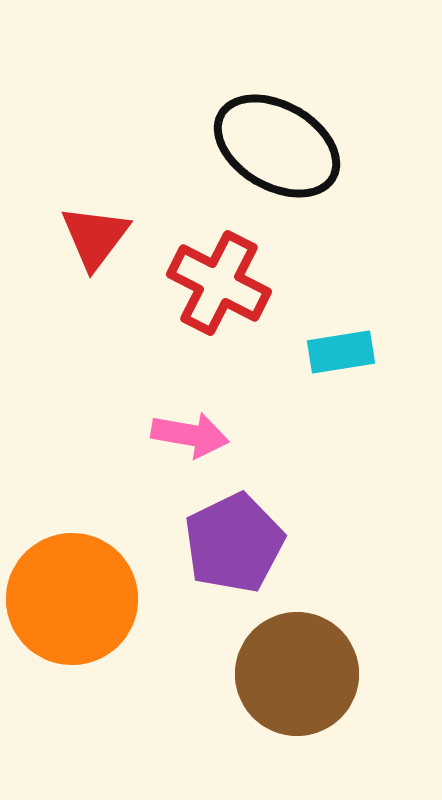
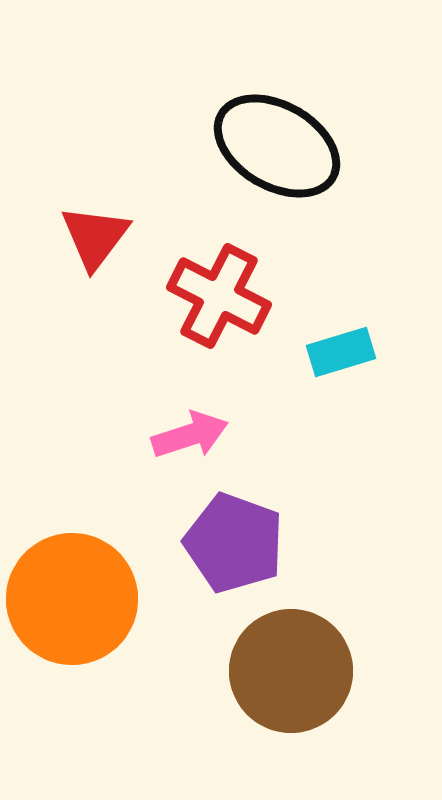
red cross: moved 13 px down
cyan rectangle: rotated 8 degrees counterclockwise
pink arrow: rotated 28 degrees counterclockwise
purple pentagon: rotated 26 degrees counterclockwise
brown circle: moved 6 px left, 3 px up
